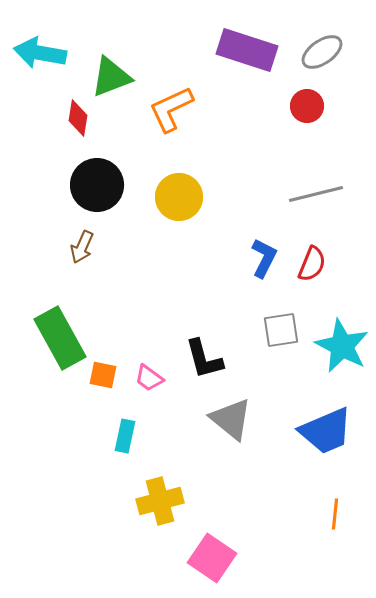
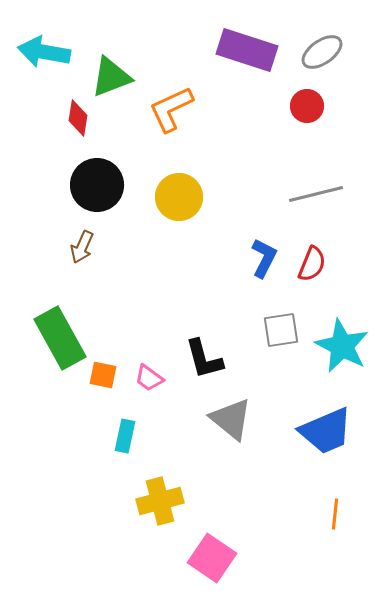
cyan arrow: moved 4 px right, 1 px up
